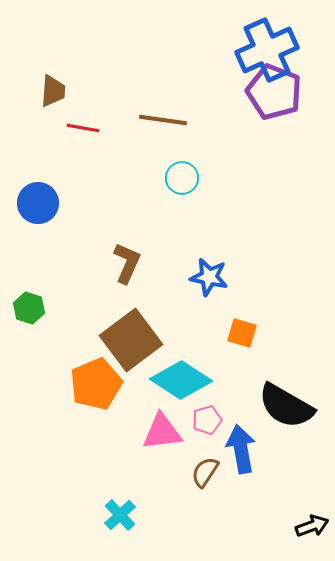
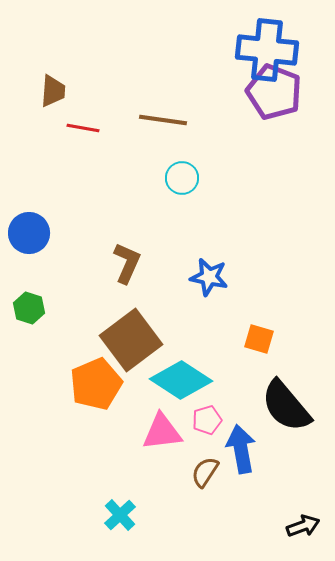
blue cross: rotated 30 degrees clockwise
blue circle: moved 9 px left, 30 px down
orange square: moved 17 px right, 6 px down
black semicircle: rotated 20 degrees clockwise
black arrow: moved 9 px left
